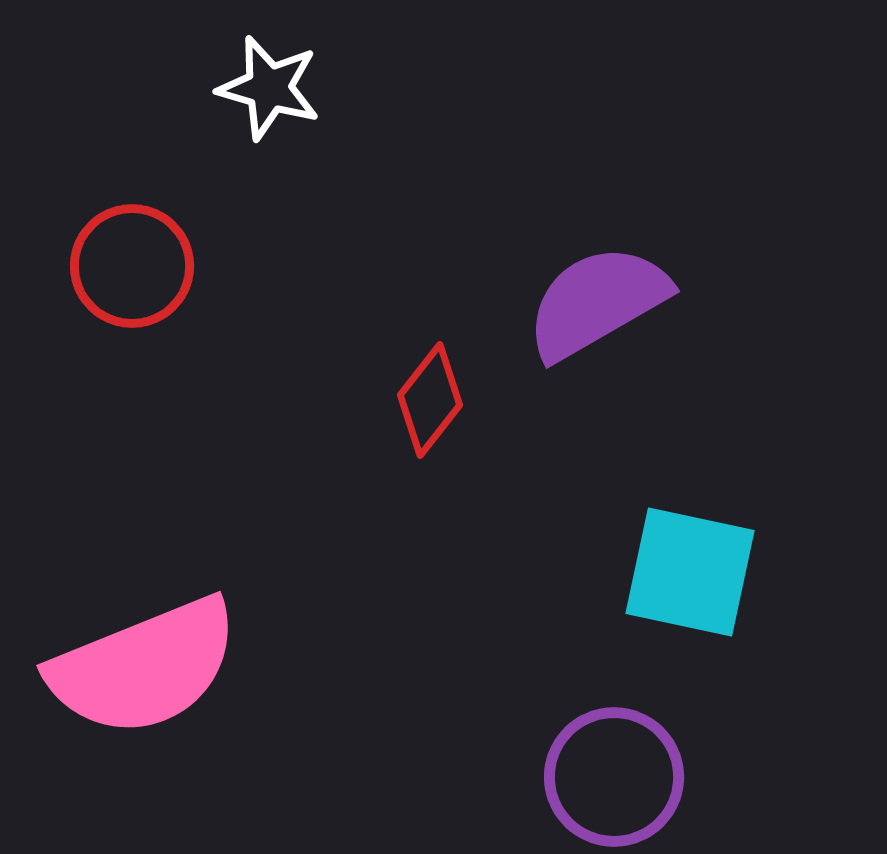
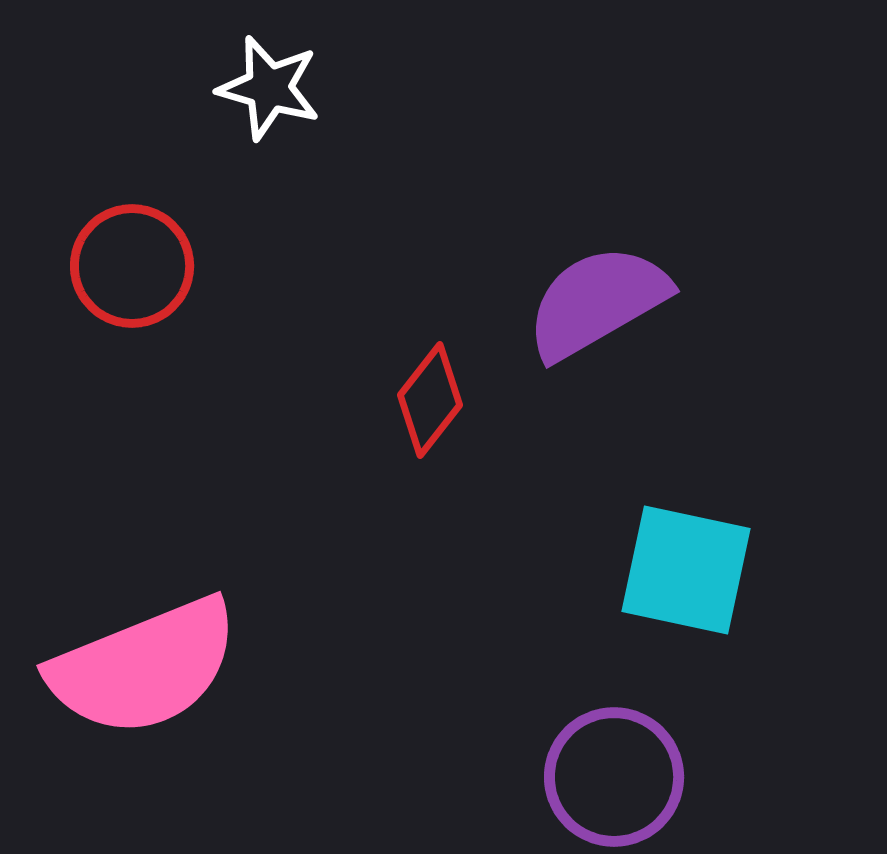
cyan square: moved 4 px left, 2 px up
